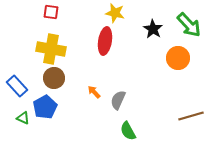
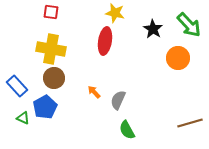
brown line: moved 1 px left, 7 px down
green semicircle: moved 1 px left, 1 px up
